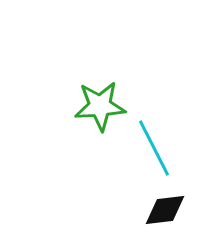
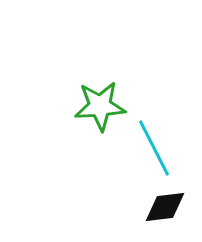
black diamond: moved 3 px up
